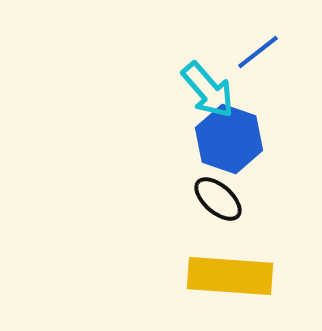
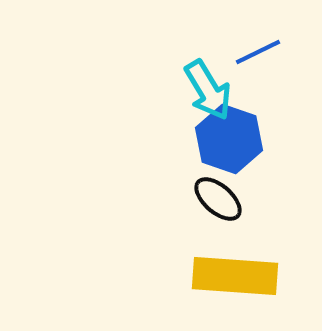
blue line: rotated 12 degrees clockwise
cyan arrow: rotated 10 degrees clockwise
yellow rectangle: moved 5 px right
